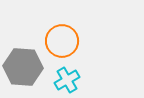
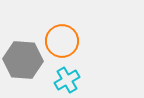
gray hexagon: moved 7 px up
